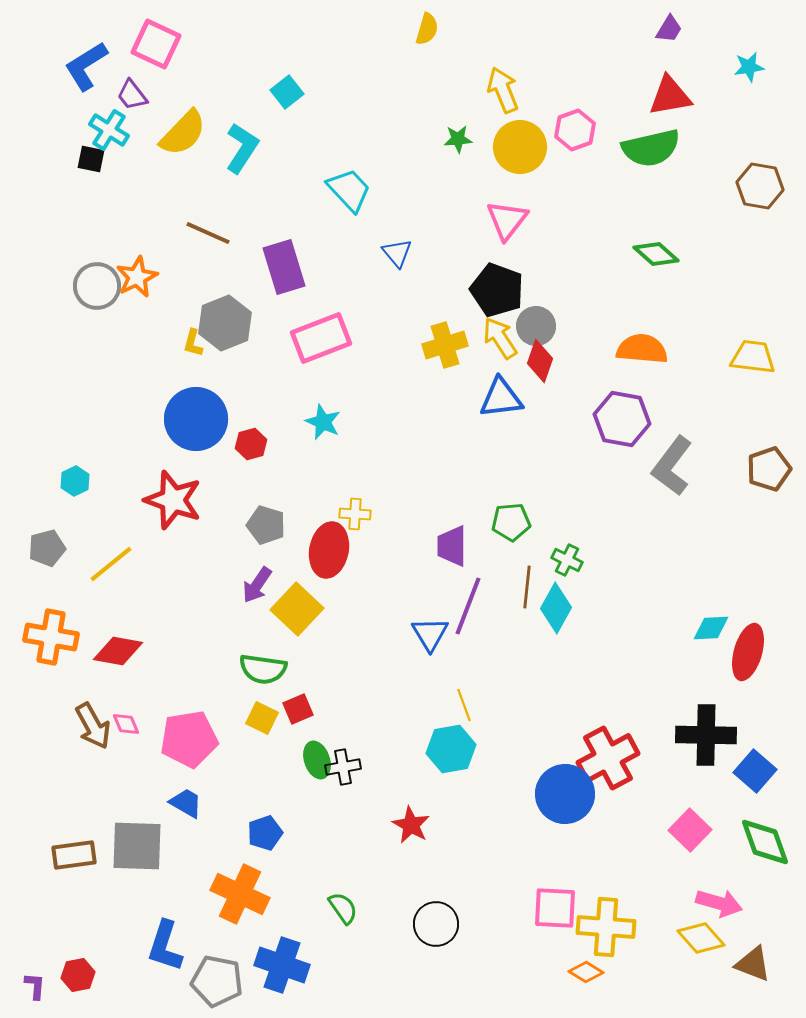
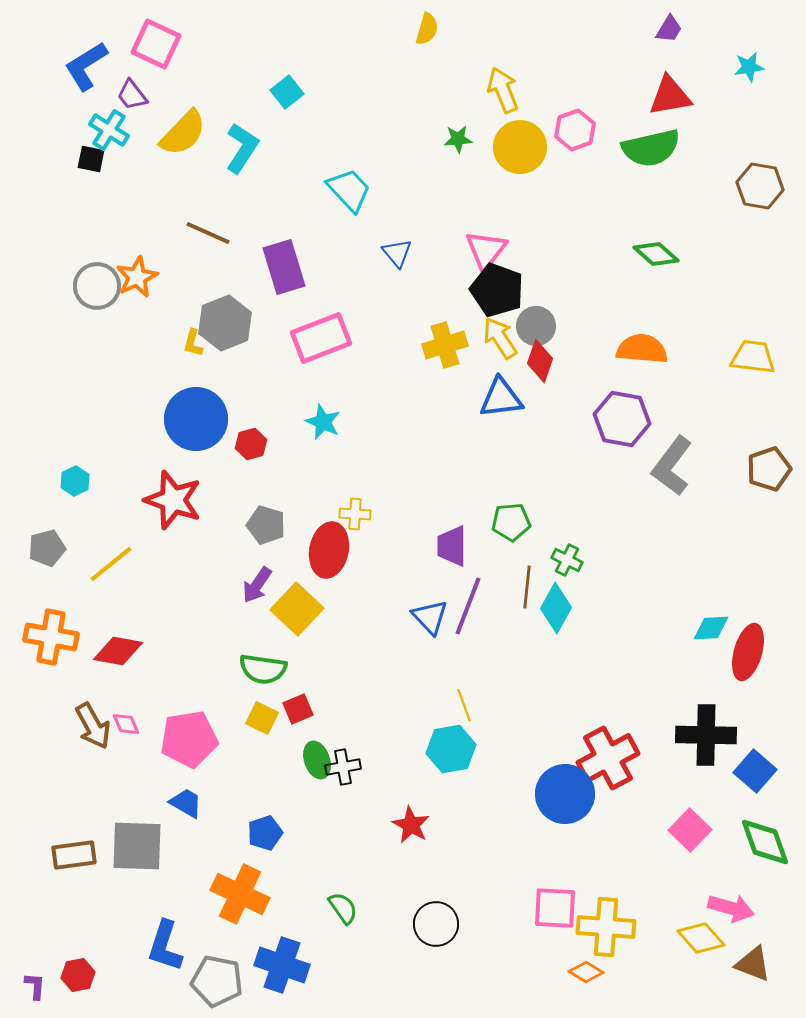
pink triangle at (507, 220): moved 21 px left, 30 px down
blue triangle at (430, 634): moved 17 px up; rotated 12 degrees counterclockwise
pink arrow at (719, 903): moved 12 px right, 5 px down
